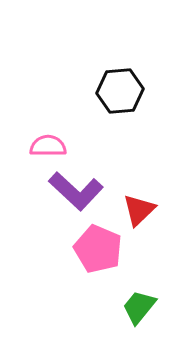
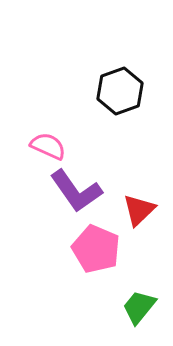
black hexagon: rotated 15 degrees counterclockwise
pink semicircle: rotated 24 degrees clockwise
purple L-shape: rotated 12 degrees clockwise
pink pentagon: moved 2 px left
